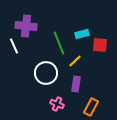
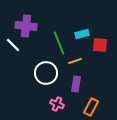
white line: moved 1 px left, 1 px up; rotated 21 degrees counterclockwise
yellow line: rotated 24 degrees clockwise
